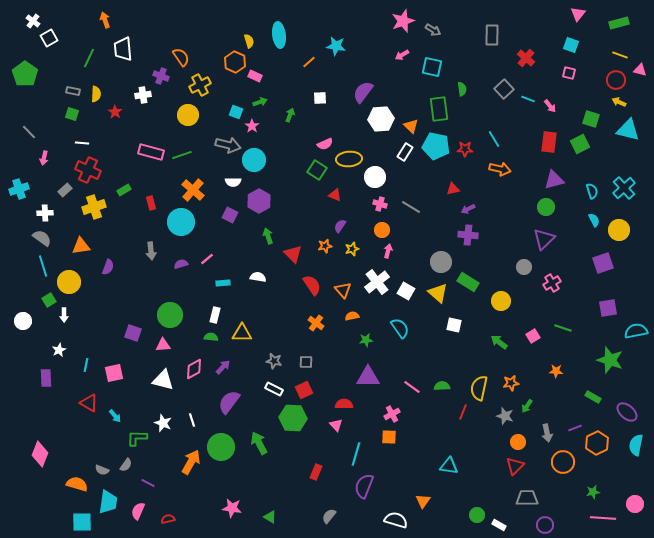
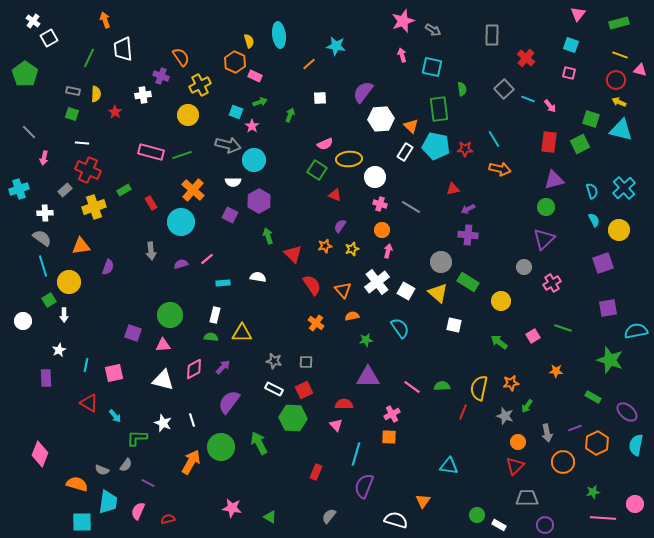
pink arrow at (402, 55): rotated 104 degrees clockwise
orange line at (309, 62): moved 2 px down
cyan triangle at (628, 130): moved 7 px left
red rectangle at (151, 203): rotated 16 degrees counterclockwise
